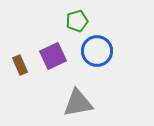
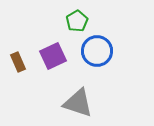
green pentagon: rotated 15 degrees counterclockwise
brown rectangle: moved 2 px left, 3 px up
gray triangle: rotated 28 degrees clockwise
